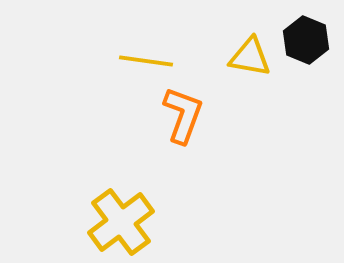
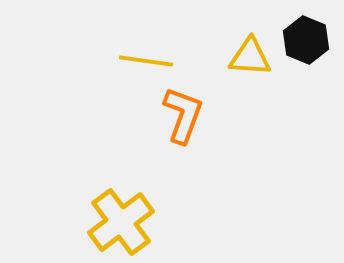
yellow triangle: rotated 6 degrees counterclockwise
